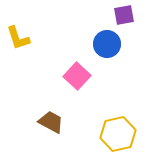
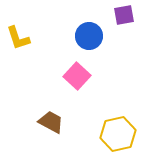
blue circle: moved 18 px left, 8 px up
